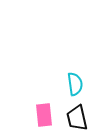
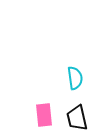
cyan semicircle: moved 6 px up
